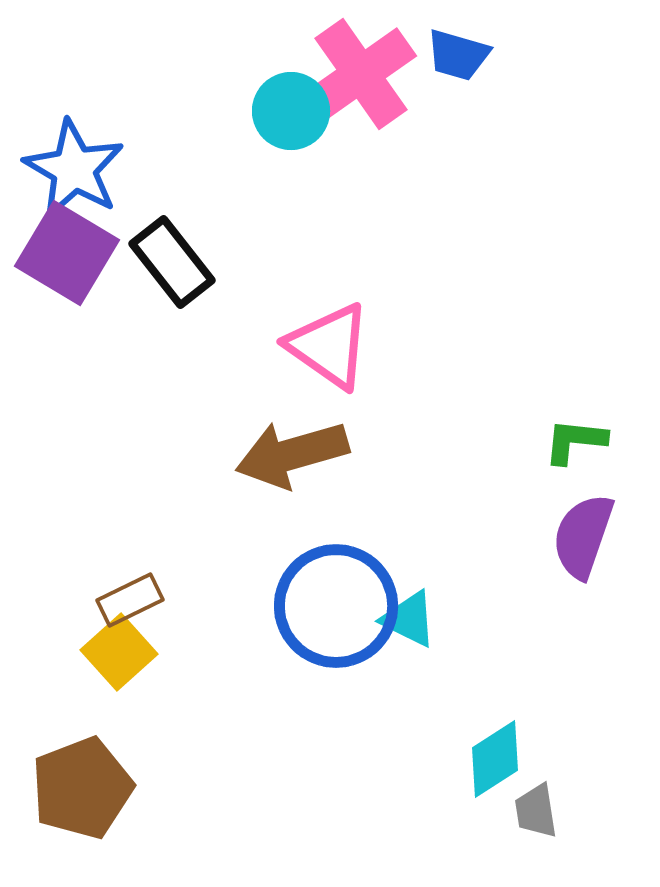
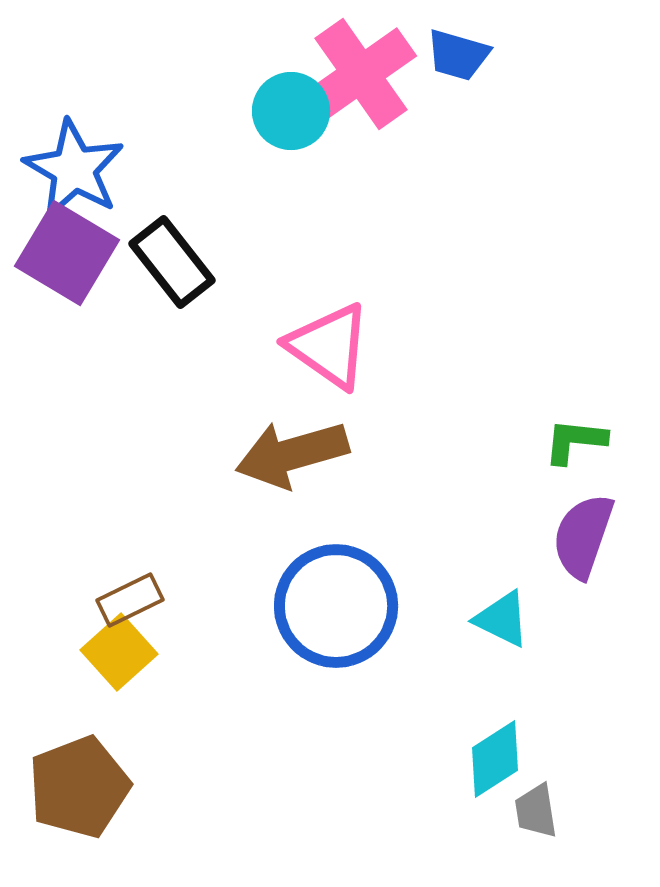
cyan triangle: moved 93 px right
brown pentagon: moved 3 px left, 1 px up
